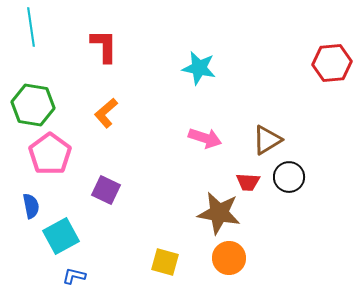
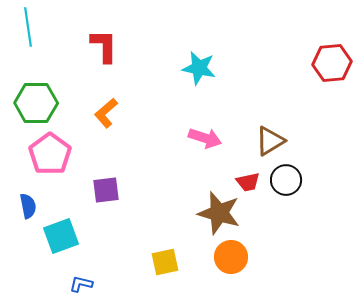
cyan line: moved 3 px left
green hexagon: moved 3 px right, 2 px up; rotated 9 degrees counterclockwise
brown triangle: moved 3 px right, 1 px down
black circle: moved 3 px left, 3 px down
red trapezoid: rotated 15 degrees counterclockwise
purple square: rotated 32 degrees counterclockwise
blue semicircle: moved 3 px left
brown star: rotated 6 degrees clockwise
cyan square: rotated 9 degrees clockwise
orange circle: moved 2 px right, 1 px up
yellow square: rotated 28 degrees counterclockwise
blue L-shape: moved 7 px right, 8 px down
